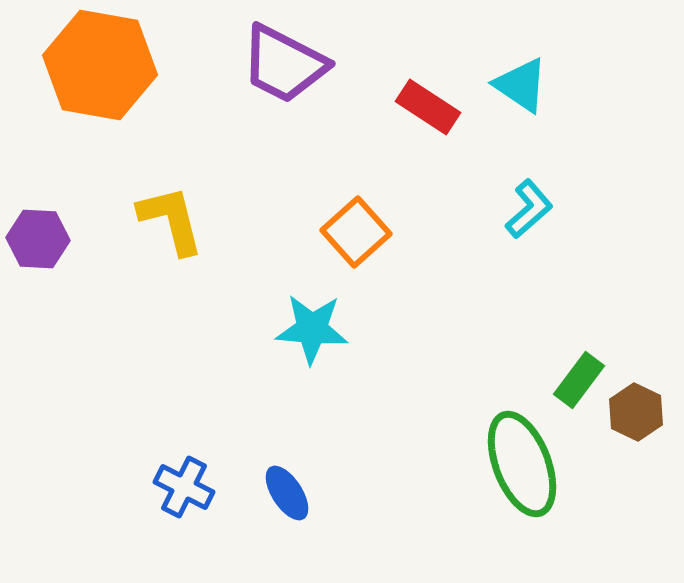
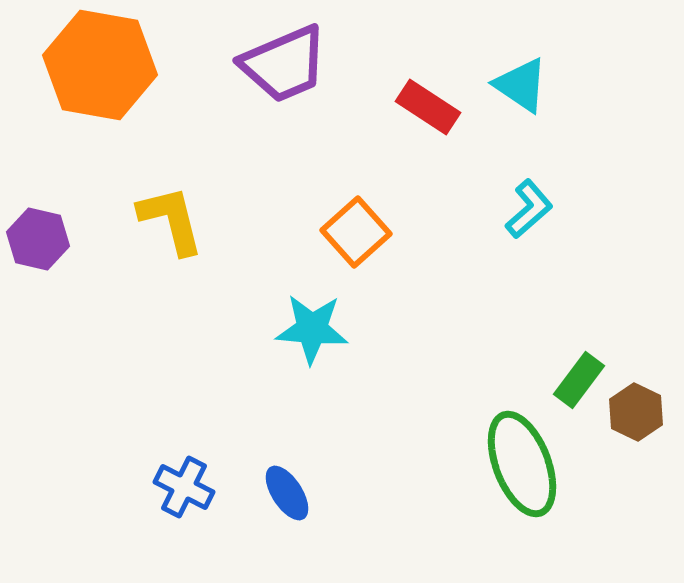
purple trapezoid: rotated 50 degrees counterclockwise
purple hexagon: rotated 10 degrees clockwise
